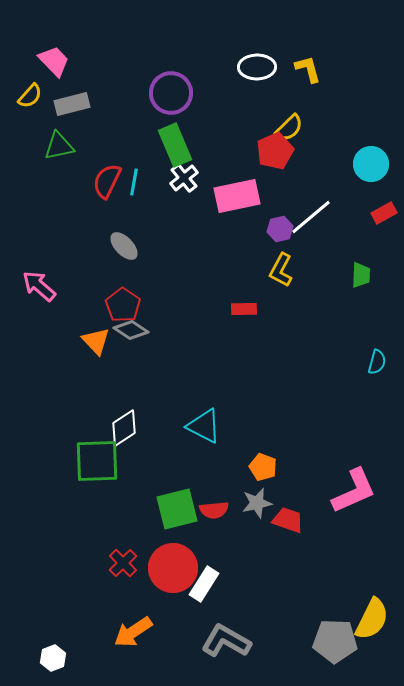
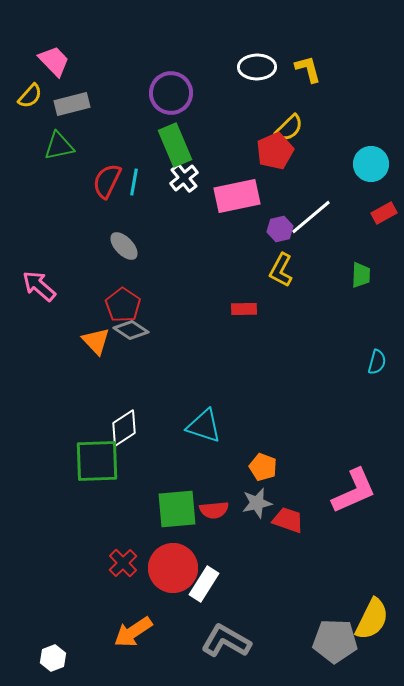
cyan triangle at (204, 426): rotated 9 degrees counterclockwise
green square at (177, 509): rotated 9 degrees clockwise
